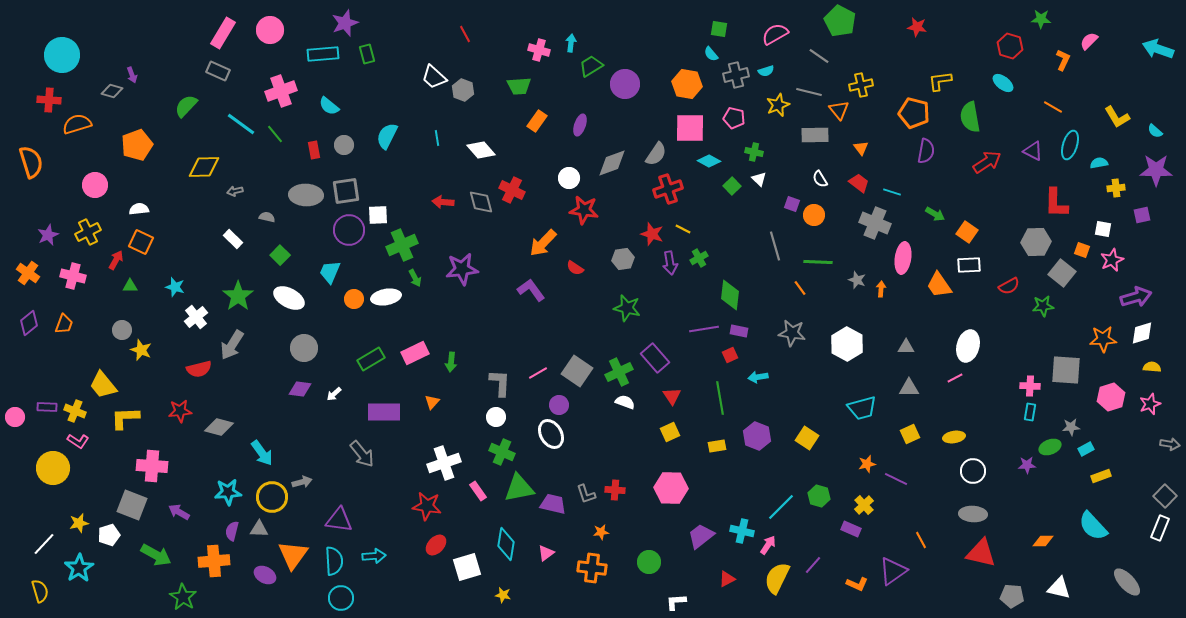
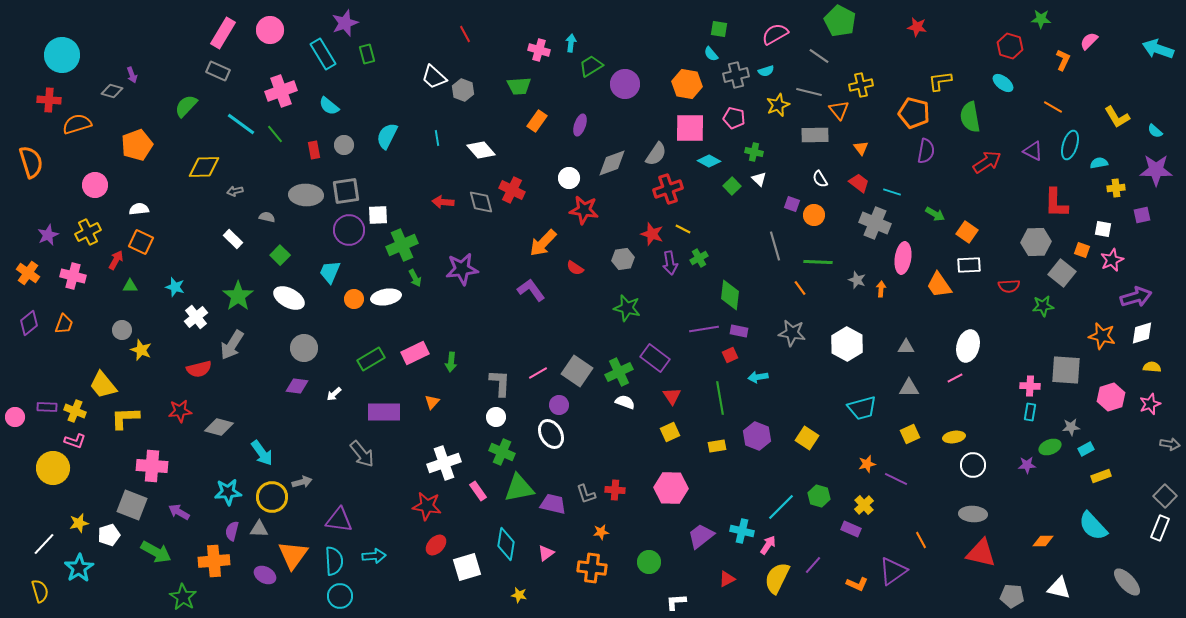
cyan rectangle at (323, 54): rotated 64 degrees clockwise
red semicircle at (1009, 286): rotated 25 degrees clockwise
orange star at (1103, 339): moved 1 px left, 3 px up; rotated 16 degrees clockwise
purple rectangle at (655, 358): rotated 12 degrees counterclockwise
purple diamond at (300, 389): moved 3 px left, 3 px up
pink L-shape at (78, 441): moved 3 px left; rotated 15 degrees counterclockwise
white circle at (973, 471): moved 6 px up
green arrow at (156, 555): moved 3 px up
yellow star at (503, 595): moved 16 px right
cyan circle at (341, 598): moved 1 px left, 2 px up
